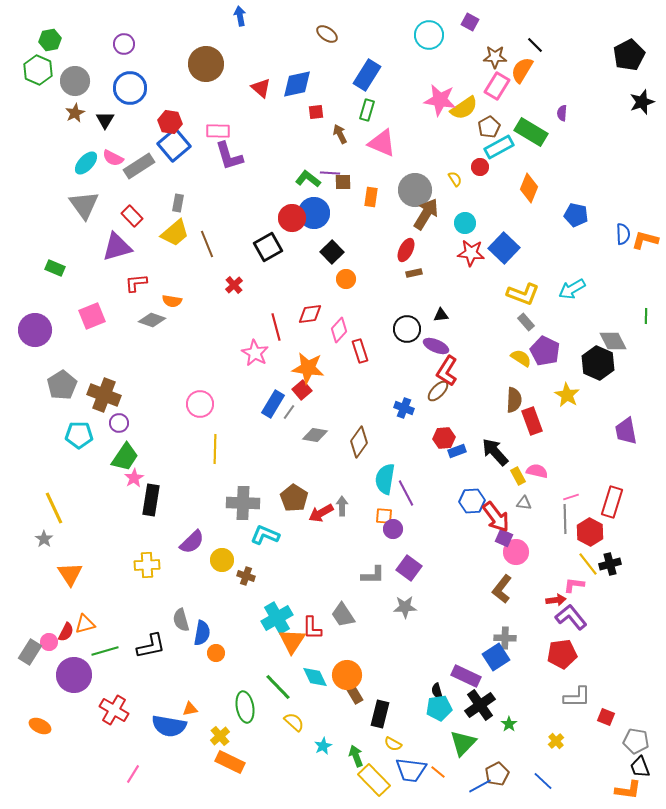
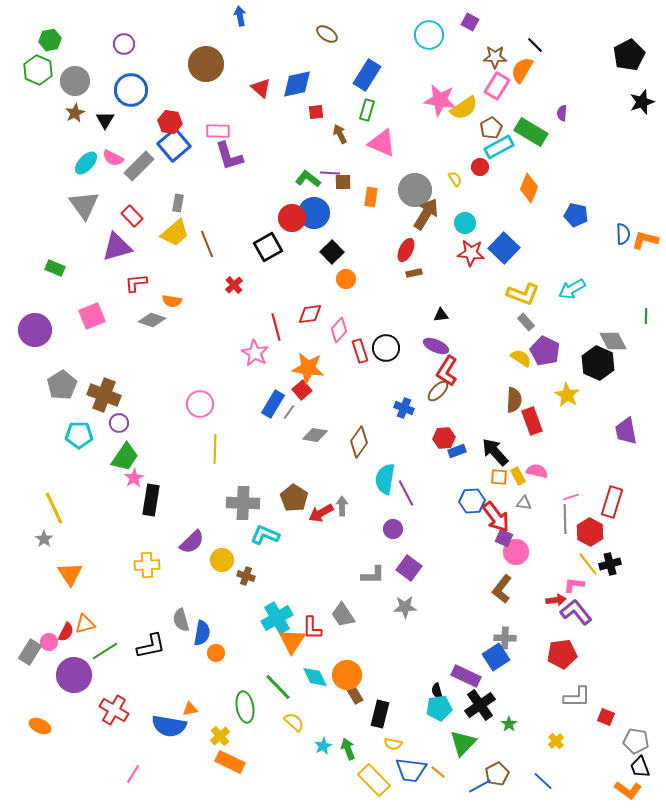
blue circle at (130, 88): moved 1 px right, 2 px down
brown pentagon at (489, 127): moved 2 px right, 1 px down
gray rectangle at (139, 166): rotated 12 degrees counterclockwise
black circle at (407, 329): moved 21 px left, 19 px down
orange square at (384, 516): moved 115 px right, 39 px up
purple L-shape at (571, 617): moved 5 px right, 5 px up
green line at (105, 651): rotated 16 degrees counterclockwise
yellow semicircle at (393, 744): rotated 18 degrees counterclockwise
green arrow at (356, 756): moved 8 px left, 7 px up
orange L-shape at (628, 790): rotated 28 degrees clockwise
